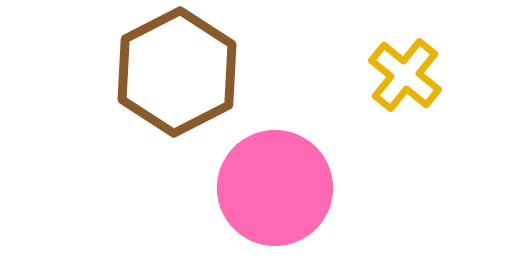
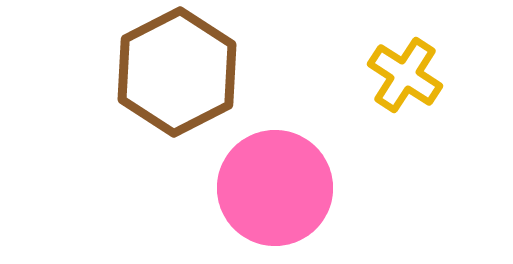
yellow cross: rotated 6 degrees counterclockwise
